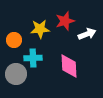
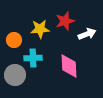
gray circle: moved 1 px left, 1 px down
